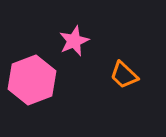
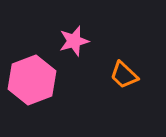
pink star: rotated 8 degrees clockwise
